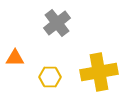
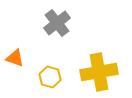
orange triangle: rotated 18 degrees clockwise
yellow hexagon: rotated 15 degrees clockwise
